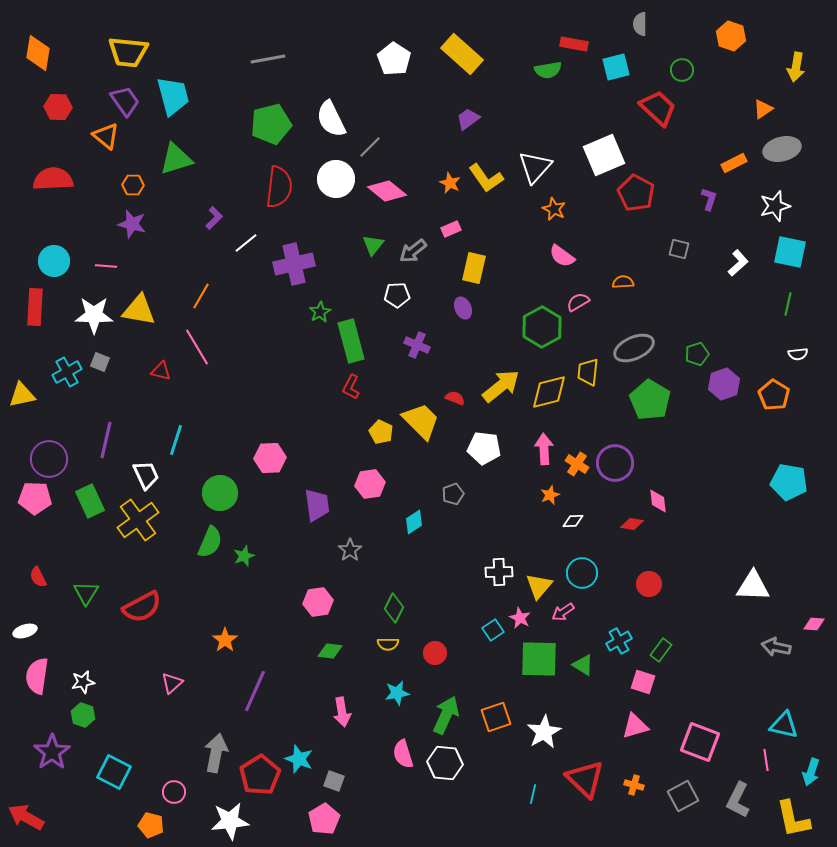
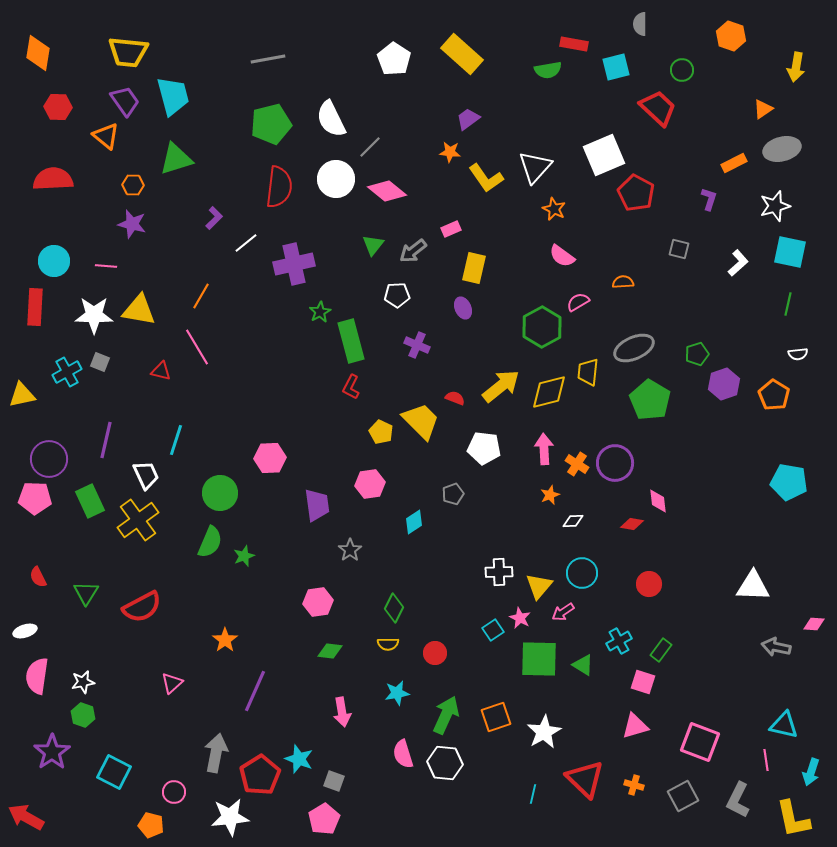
orange star at (450, 183): moved 31 px up; rotated 20 degrees counterclockwise
white star at (230, 821): moved 4 px up
